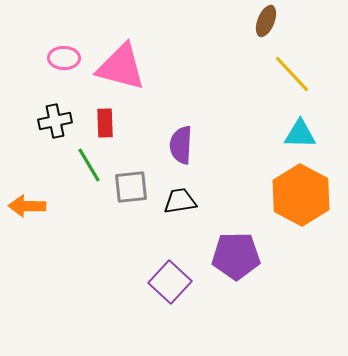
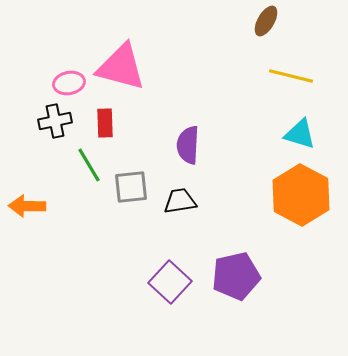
brown ellipse: rotated 8 degrees clockwise
pink ellipse: moved 5 px right, 25 px down; rotated 12 degrees counterclockwise
yellow line: moved 1 px left, 2 px down; rotated 33 degrees counterclockwise
cyan triangle: rotated 16 degrees clockwise
purple semicircle: moved 7 px right
purple pentagon: moved 20 px down; rotated 12 degrees counterclockwise
